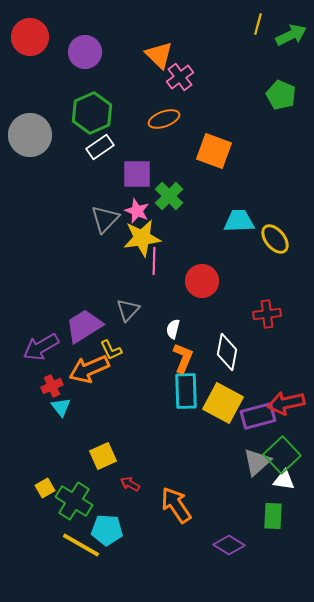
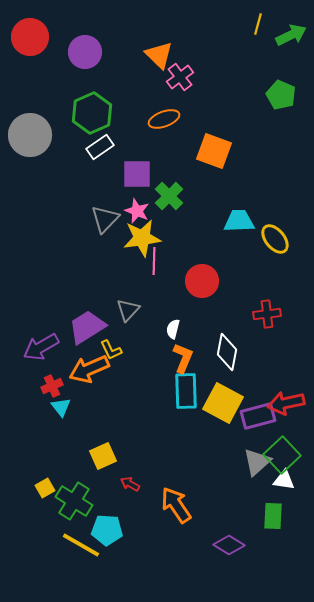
purple trapezoid at (84, 326): moved 3 px right, 1 px down
